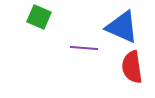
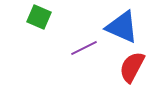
purple line: rotated 32 degrees counterclockwise
red semicircle: rotated 36 degrees clockwise
